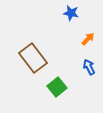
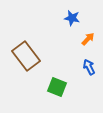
blue star: moved 1 px right, 5 px down
brown rectangle: moved 7 px left, 2 px up
green square: rotated 30 degrees counterclockwise
